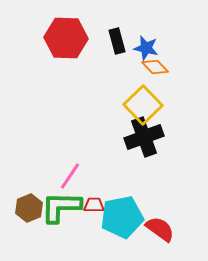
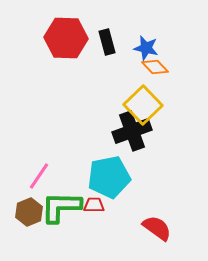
black rectangle: moved 10 px left, 1 px down
black cross: moved 12 px left, 6 px up
pink line: moved 31 px left
brown hexagon: moved 4 px down
cyan pentagon: moved 13 px left, 40 px up
red semicircle: moved 3 px left, 1 px up
